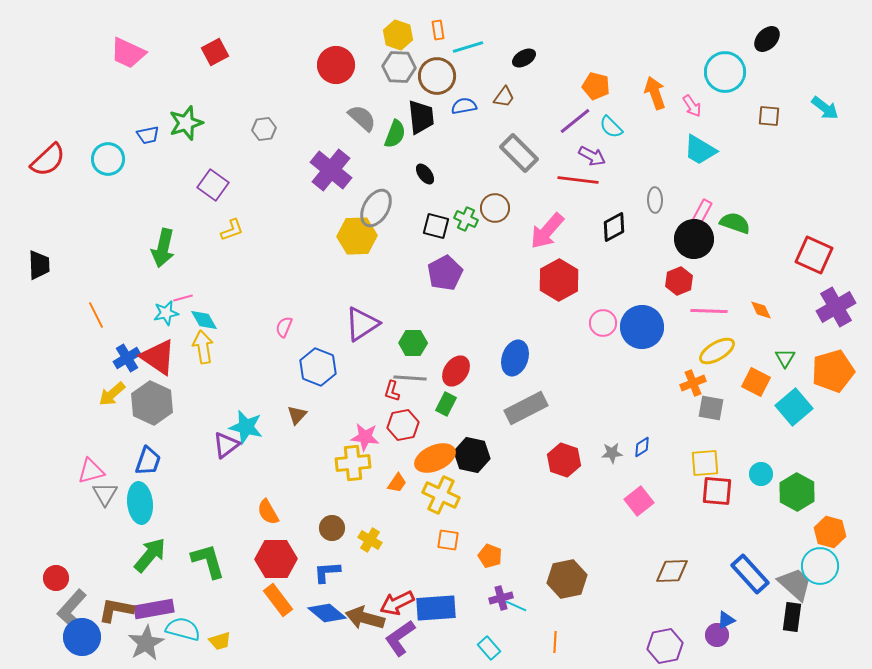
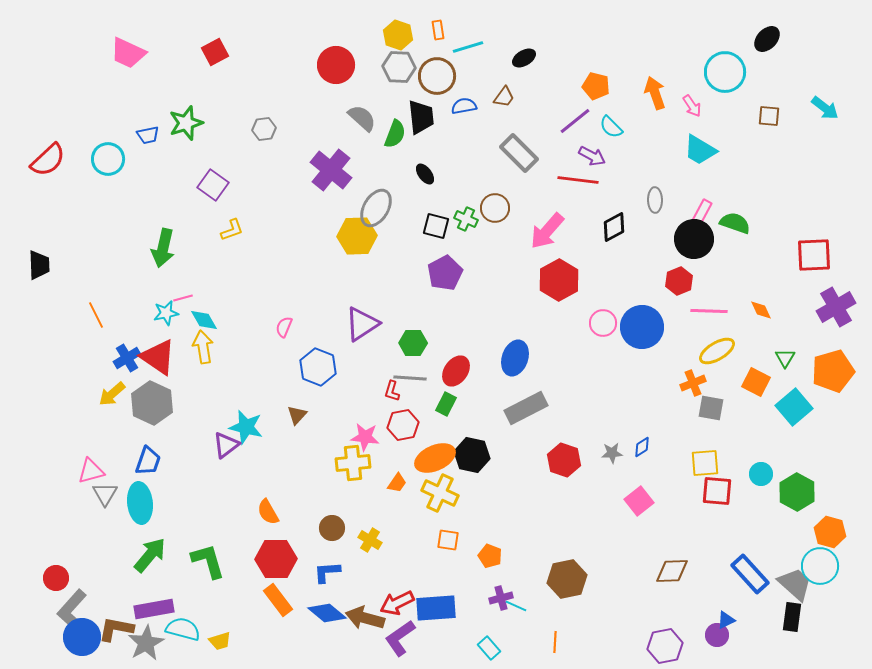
red square at (814, 255): rotated 27 degrees counterclockwise
yellow cross at (441, 495): moved 1 px left, 2 px up
brown L-shape at (116, 610): moved 19 px down
